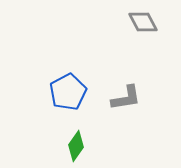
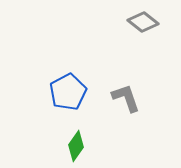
gray diamond: rotated 24 degrees counterclockwise
gray L-shape: rotated 100 degrees counterclockwise
